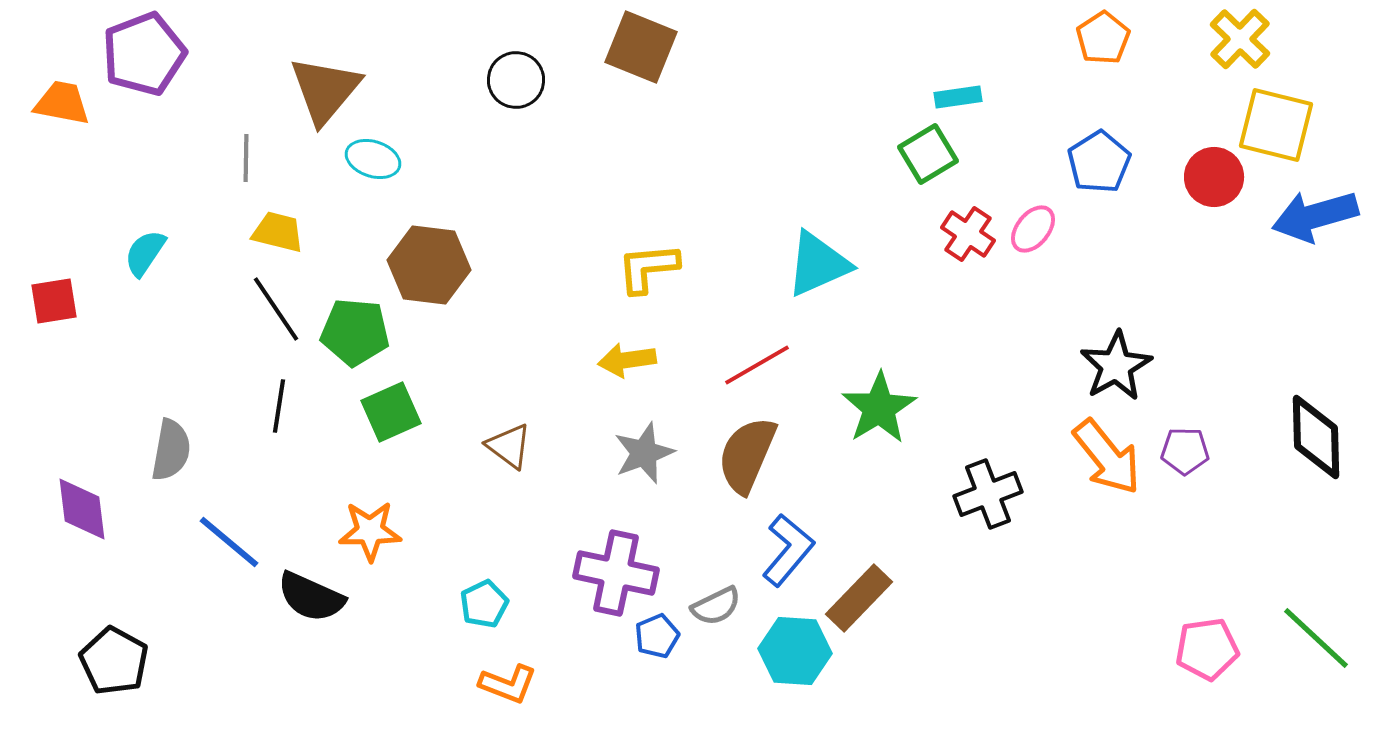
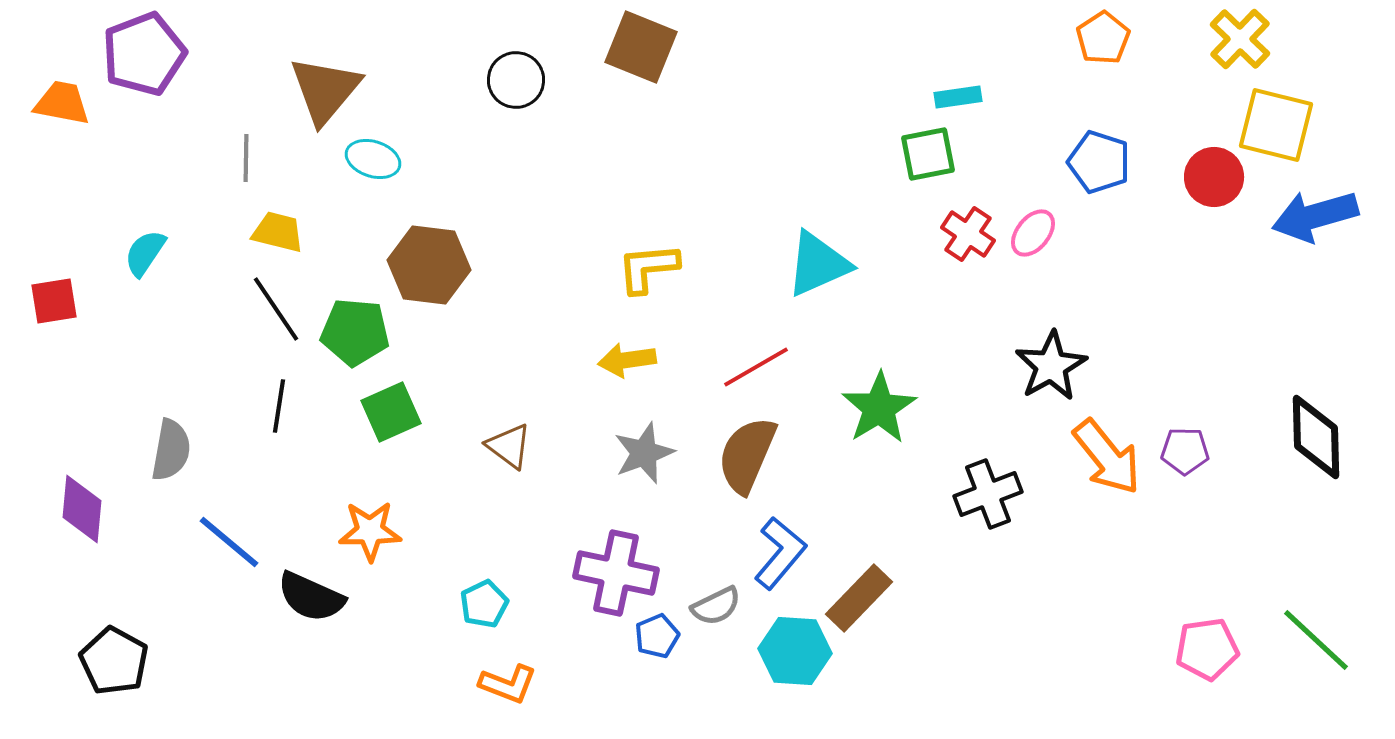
green square at (928, 154): rotated 20 degrees clockwise
blue pentagon at (1099, 162): rotated 22 degrees counterclockwise
pink ellipse at (1033, 229): moved 4 px down
red line at (757, 365): moved 1 px left, 2 px down
black star at (1116, 366): moved 65 px left
purple diamond at (82, 509): rotated 12 degrees clockwise
blue L-shape at (788, 550): moved 8 px left, 3 px down
green line at (1316, 638): moved 2 px down
